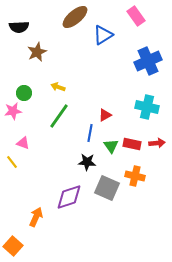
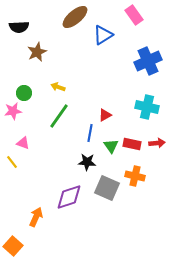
pink rectangle: moved 2 px left, 1 px up
